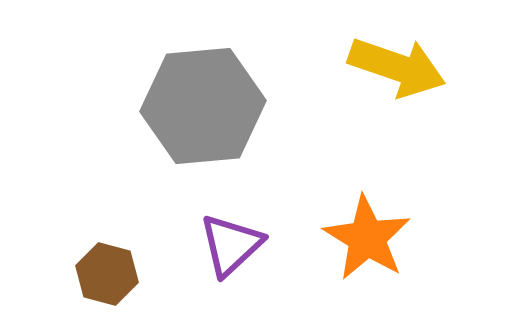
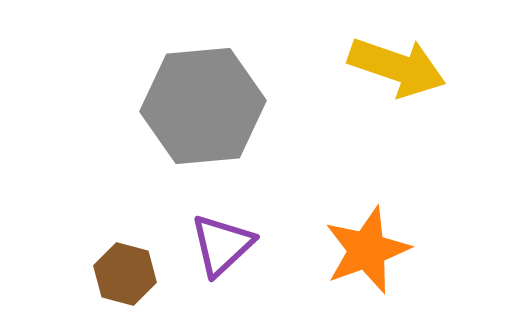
orange star: moved 12 px down; rotated 20 degrees clockwise
purple triangle: moved 9 px left
brown hexagon: moved 18 px right
